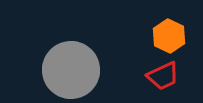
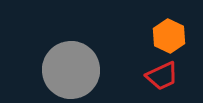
red trapezoid: moved 1 px left
